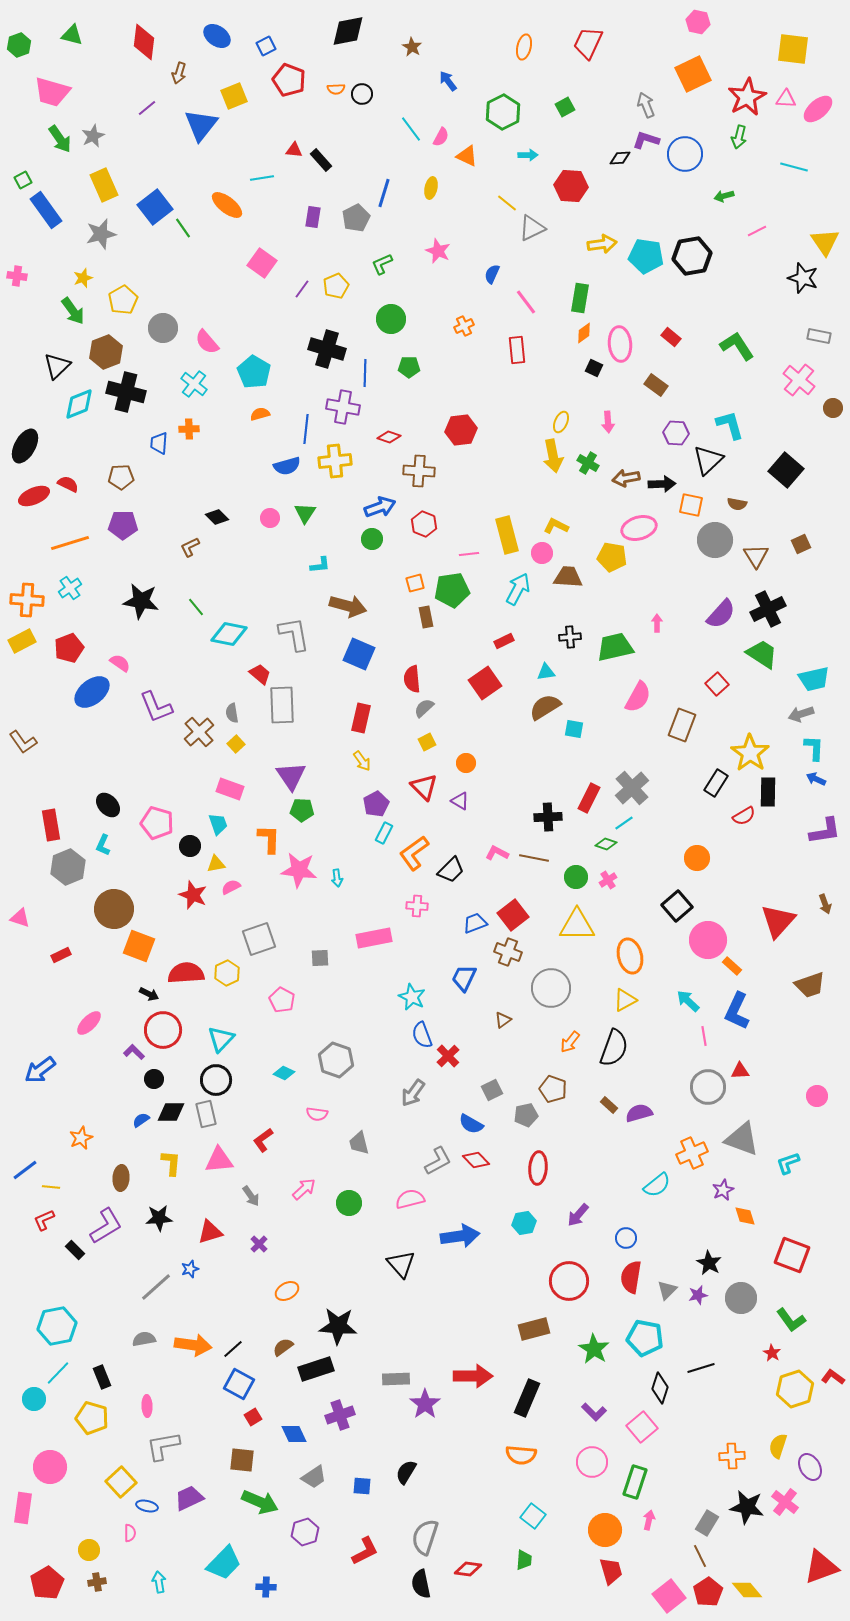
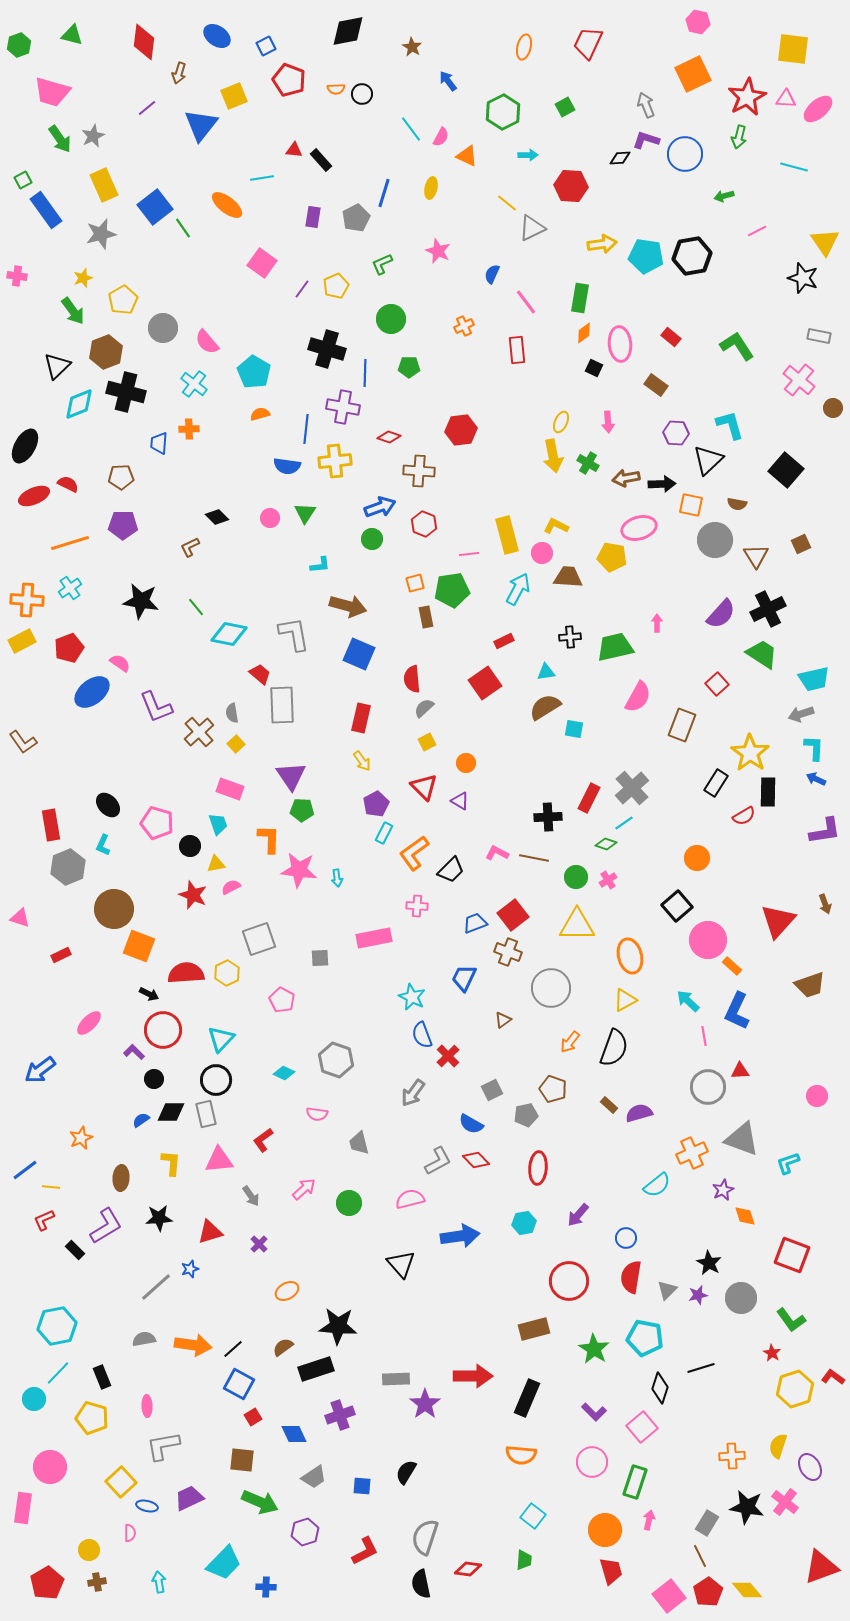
blue semicircle at (287, 466): rotated 24 degrees clockwise
